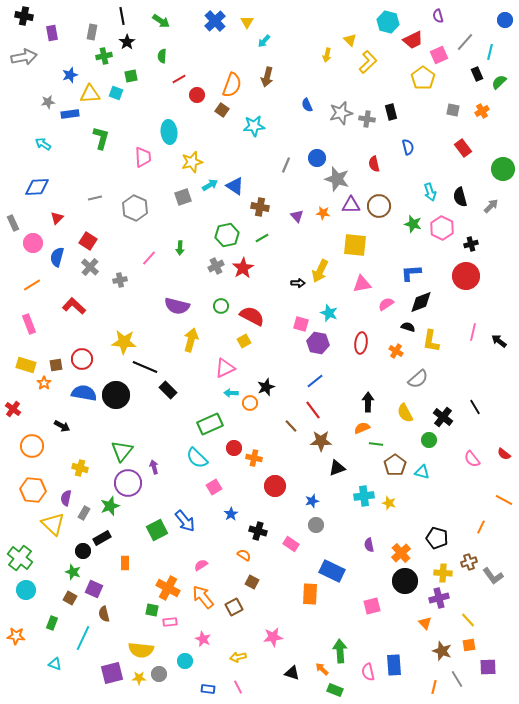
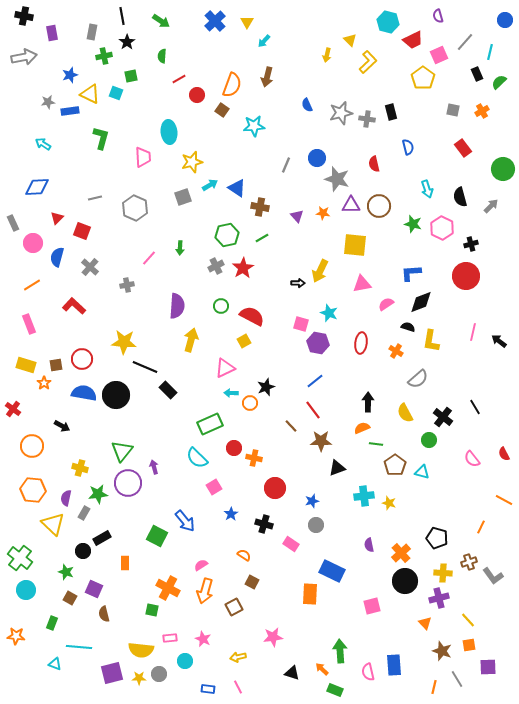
yellow triangle at (90, 94): rotated 30 degrees clockwise
blue rectangle at (70, 114): moved 3 px up
blue triangle at (235, 186): moved 2 px right, 2 px down
cyan arrow at (430, 192): moved 3 px left, 3 px up
red square at (88, 241): moved 6 px left, 10 px up; rotated 12 degrees counterclockwise
gray cross at (120, 280): moved 7 px right, 5 px down
purple semicircle at (177, 306): rotated 100 degrees counterclockwise
red semicircle at (504, 454): rotated 24 degrees clockwise
red circle at (275, 486): moved 2 px down
green star at (110, 506): moved 12 px left, 12 px up; rotated 12 degrees clockwise
green square at (157, 530): moved 6 px down; rotated 35 degrees counterclockwise
black cross at (258, 531): moved 6 px right, 7 px up
green star at (73, 572): moved 7 px left
orange arrow at (203, 597): moved 2 px right, 6 px up; rotated 125 degrees counterclockwise
pink rectangle at (170, 622): moved 16 px down
cyan line at (83, 638): moved 4 px left, 9 px down; rotated 70 degrees clockwise
